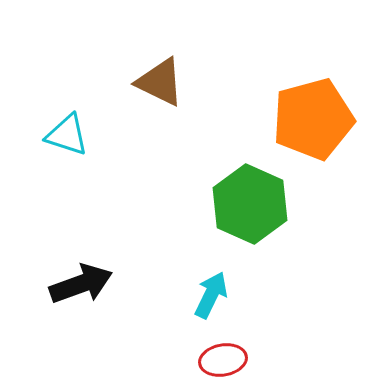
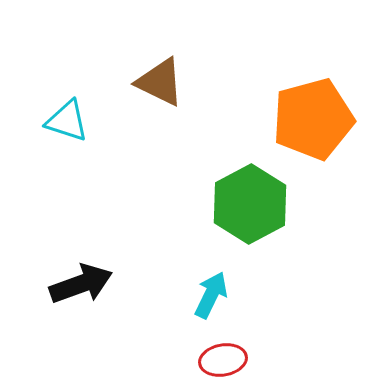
cyan triangle: moved 14 px up
green hexagon: rotated 8 degrees clockwise
